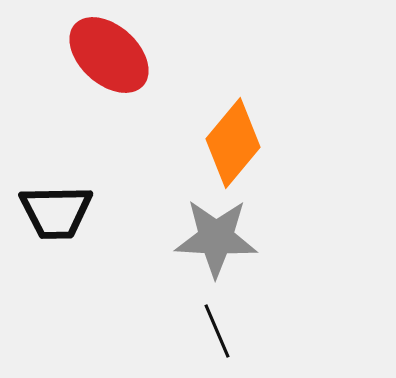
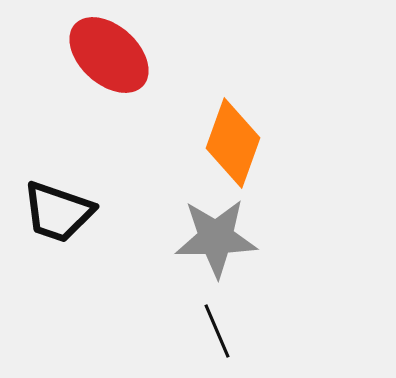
orange diamond: rotated 20 degrees counterclockwise
black trapezoid: moved 2 px right; rotated 20 degrees clockwise
gray star: rotated 4 degrees counterclockwise
